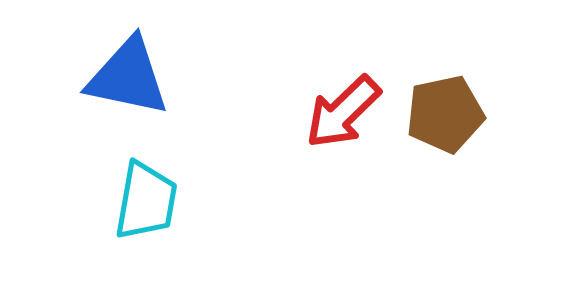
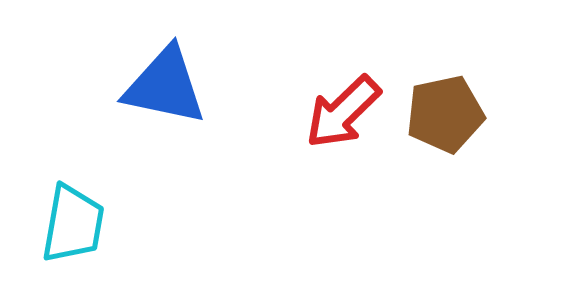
blue triangle: moved 37 px right, 9 px down
cyan trapezoid: moved 73 px left, 23 px down
